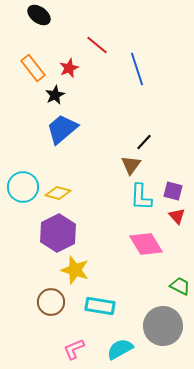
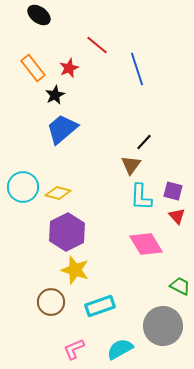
purple hexagon: moved 9 px right, 1 px up
cyan rectangle: rotated 28 degrees counterclockwise
